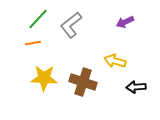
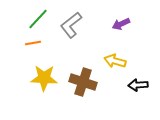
purple arrow: moved 4 px left, 2 px down
black arrow: moved 2 px right, 2 px up
